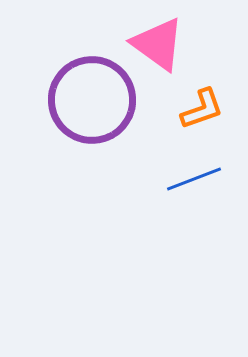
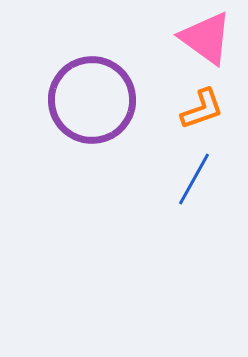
pink triangle: moved 48 px right, 6 px up
blue line: rotated 40 degrees counterclockwise
